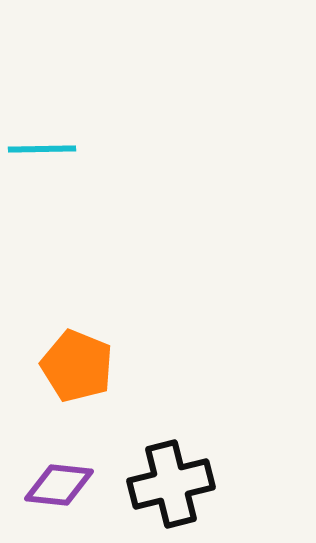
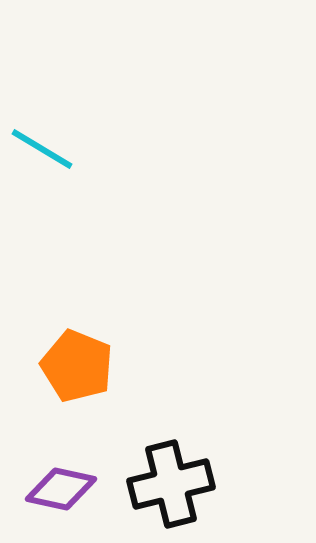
cyan line: rotated 32 degrees clockwise
purple diamond: moved 2 px right, 4 px down; rotated 6 degrees clockwise
